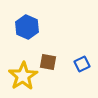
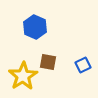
blue hexagon: moved 8 px right
blue square: moved 1 px right, 1 px down
